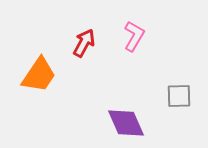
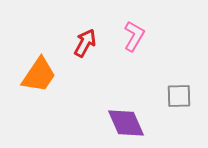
red arrow: moved 1 px right
